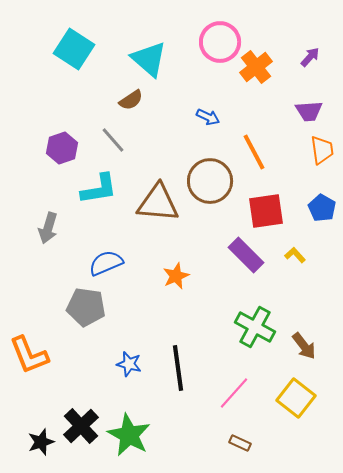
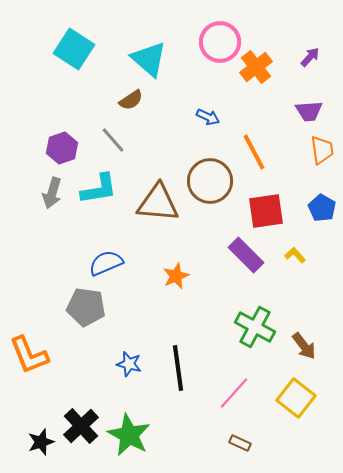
gray arrow: moved 4 px right, 35 px up
